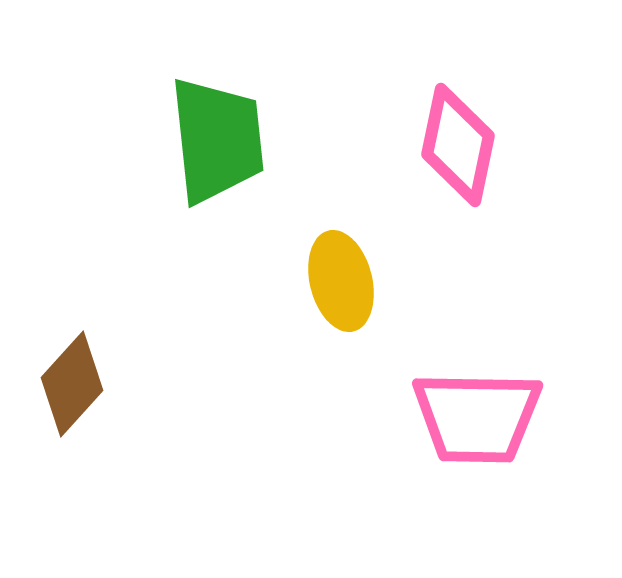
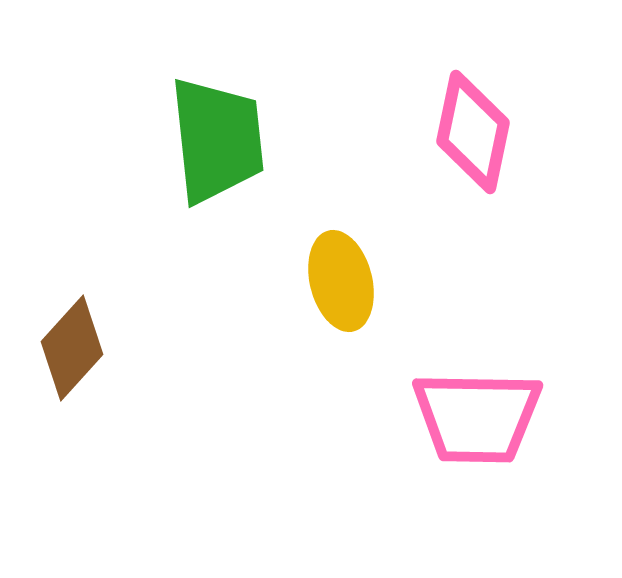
pink diamond: moved 15 px right, 13 px up
brown diamond: moved 36 px up
